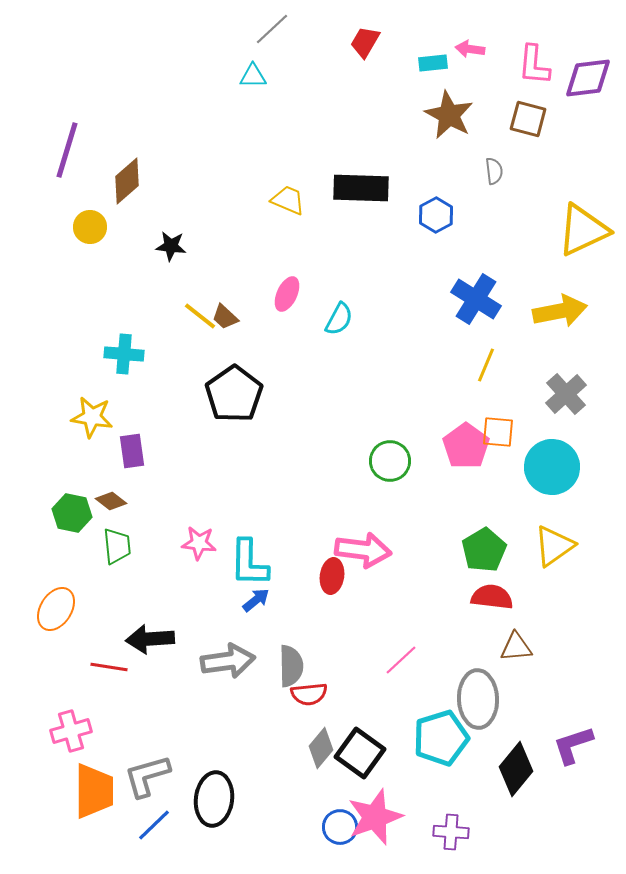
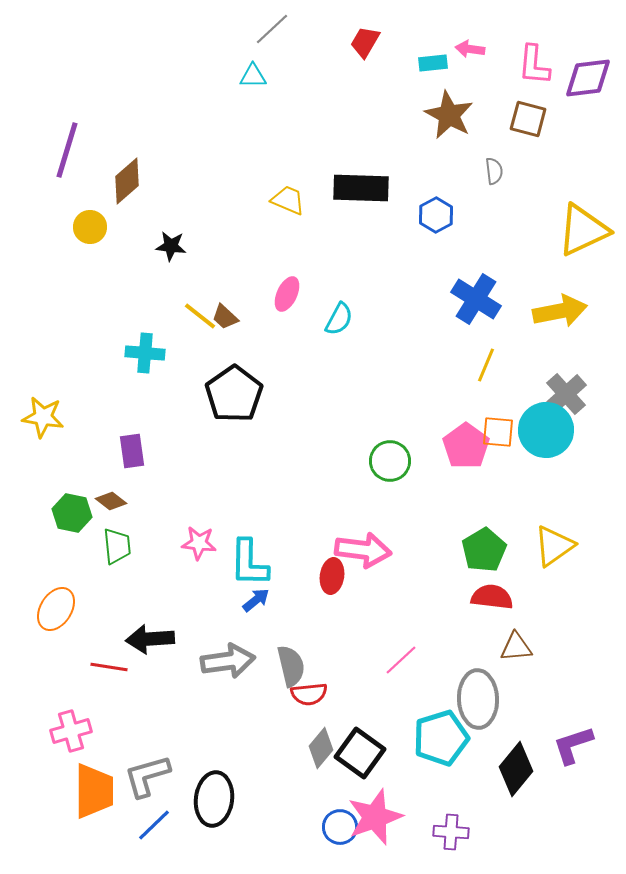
cyan cross at (124, 354): moved 21 px right, 1 px up
yellow star at (92, 417): moved 49 px left
cyan circle at (552, 467): moved 6 px left, 37 px up
gray semicircle at (291, 666): rotated 12 degrees counterclockwise
